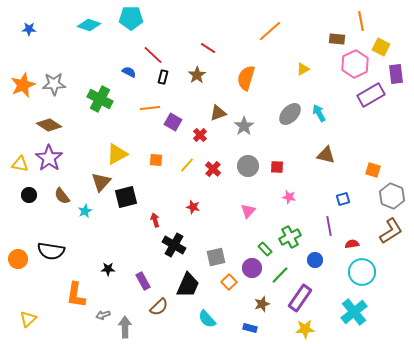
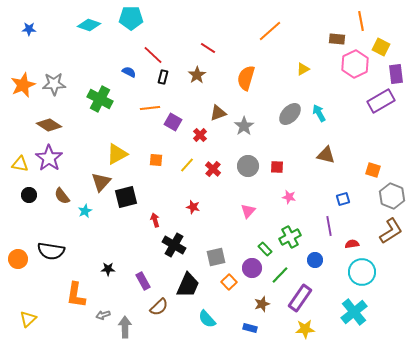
purple rectangle at (371, 95): moved 10 px right, 6 px down
